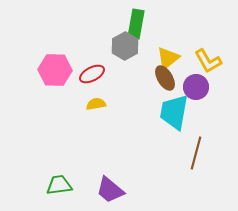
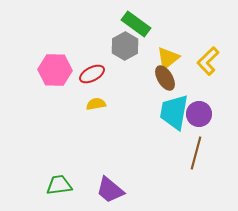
green rectangle: rotated 64 degrees counterclockwise
yellow L-shape: rotated 76 degrees clockwise
purple circle: moved 3 px right, 27 px down
